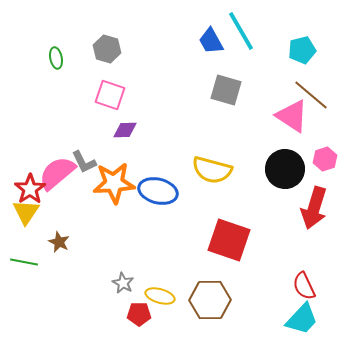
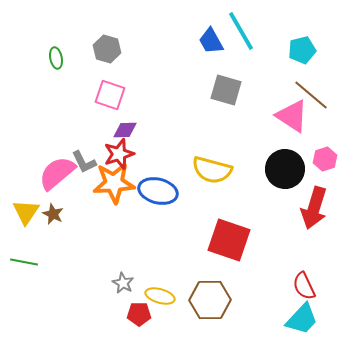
red star: moved 89 px right, 35 px up; rotated 16 degrees clockwise
brown star: moved 6 px left, 28 px up
